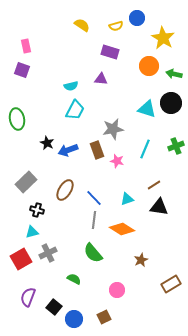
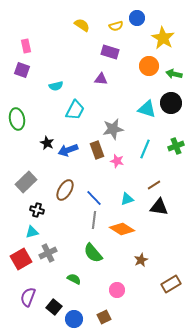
cyan semicircle at (71, 86): moved 15 px left
